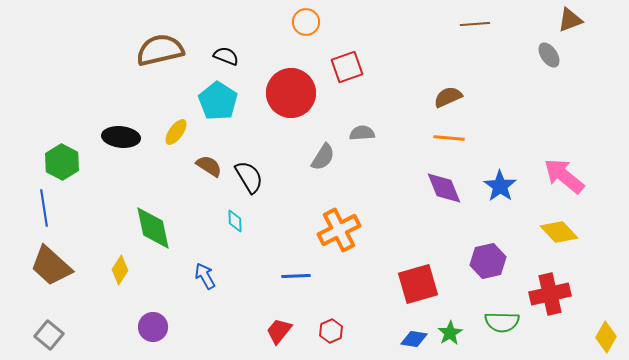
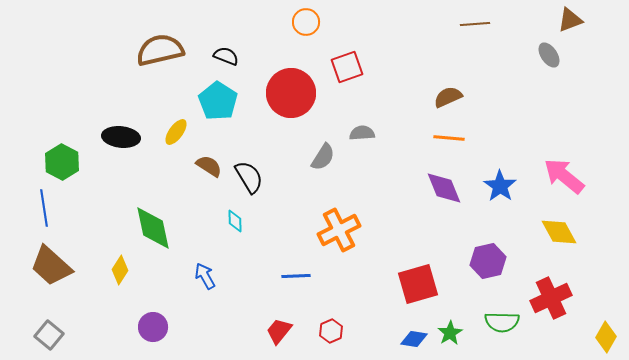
yellow diamond at (559, 232): rotated 15 degrees clockwise
red cross at (550, 294): moved 1 px right, 4 px down; rotated 12 degrees counterclockwise
